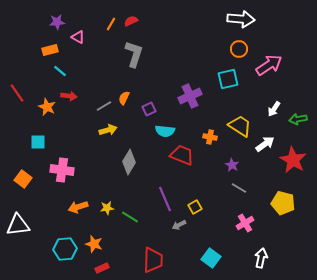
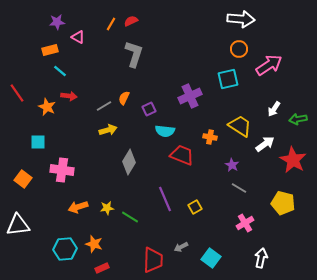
gray arrow at (179, 225): moved 2 px right, 22 px down
